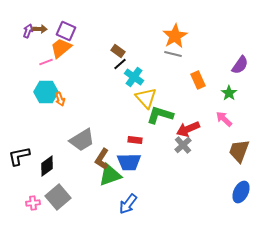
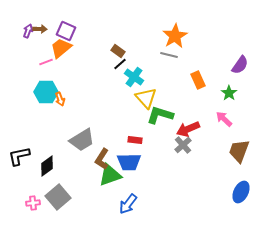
gray line: moved 4 px left, 1 px down
